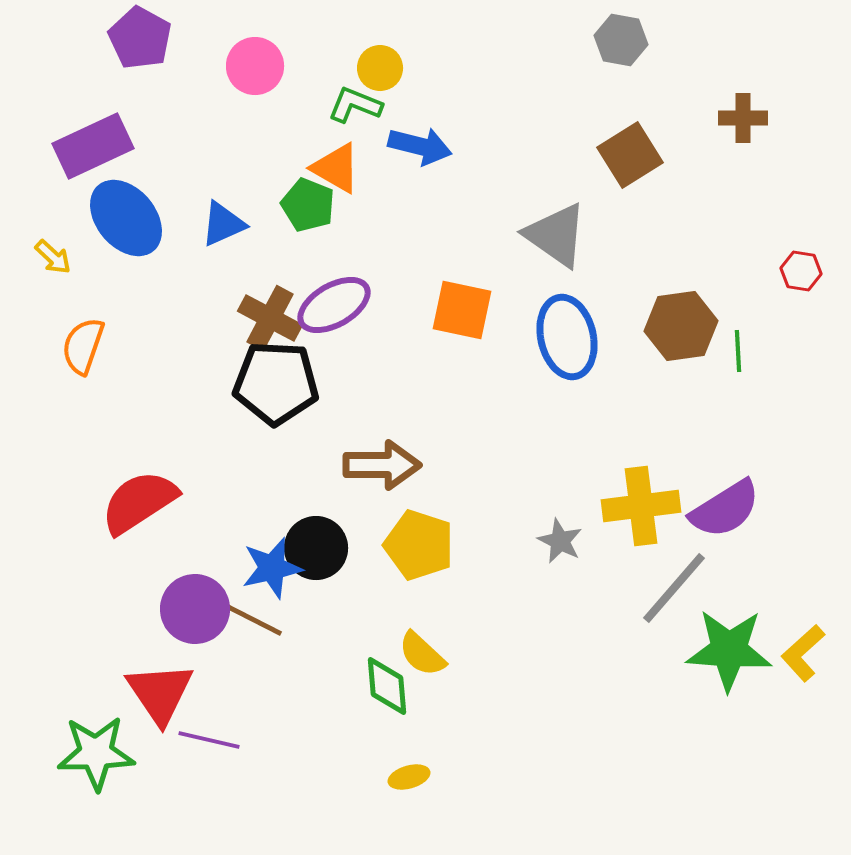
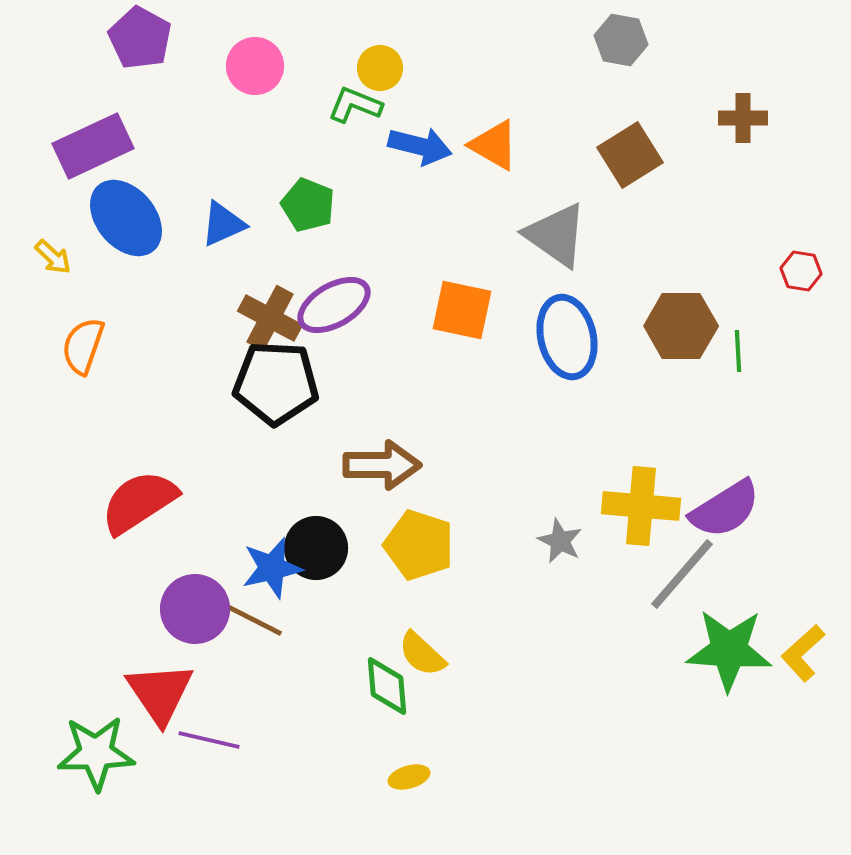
orange triangle at (336, 168): moved 158 px right, 23 px up
brown hexagon at (681, 326): rotated 8 degrees clockwise
yellow cross at (641, 506): rotated 12 degrees clockwise
gray line at (674, 588): moved 8 px right, 14 px up
